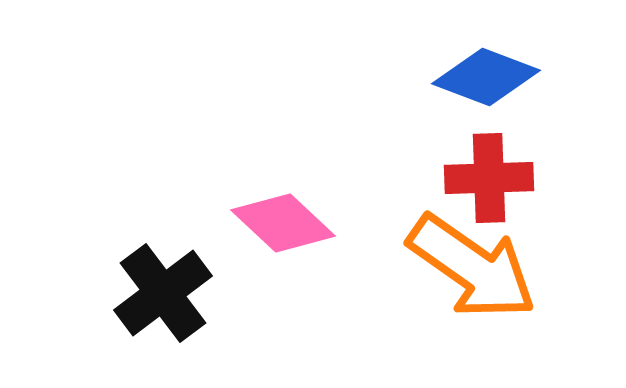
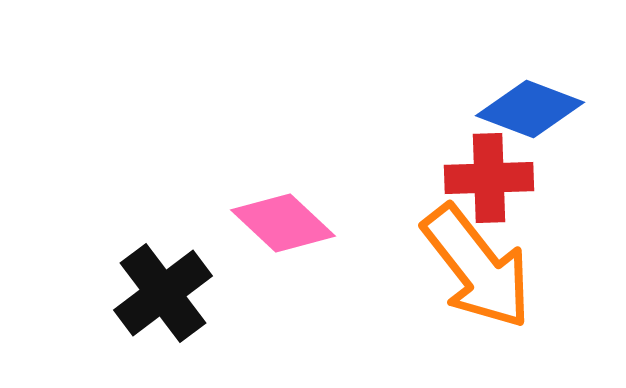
blue diamond: moved 44 px right, 32 px down
orange arrow: moved 5 px right; rotated 17 degrees clockwise
